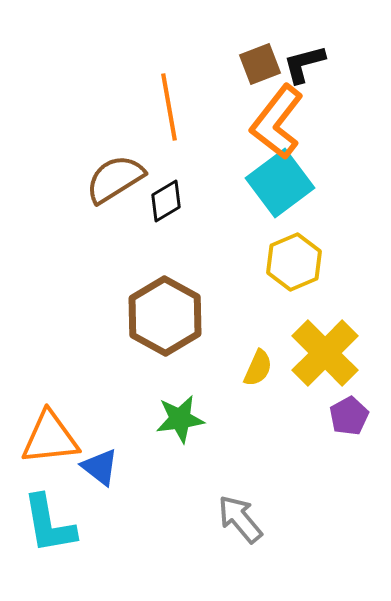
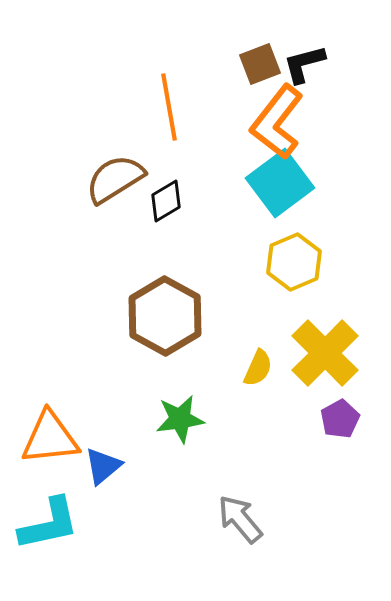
purple pentagon: moved 9 px left, 3 px down
blue triangle: moved 3 px right, 1 px up; rotated 42 degrees clockwise
cyan L-shape: rotated 92 degrees counterclockwise
